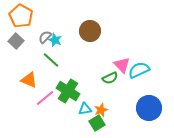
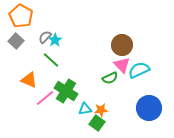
brown circle: moved 32 px right, 14 px down
cyan star: rotated 16 degrees clockwise
green cross: moved 2 px left
orange star: rotated 16 degrees clockwise
green square: rotated 21 degrees counterclockwise
